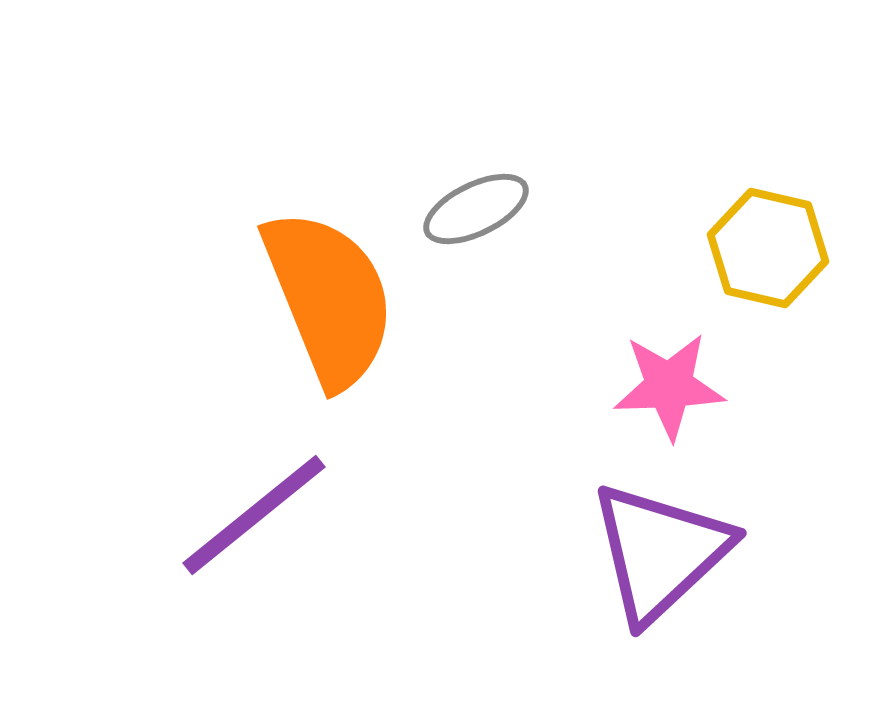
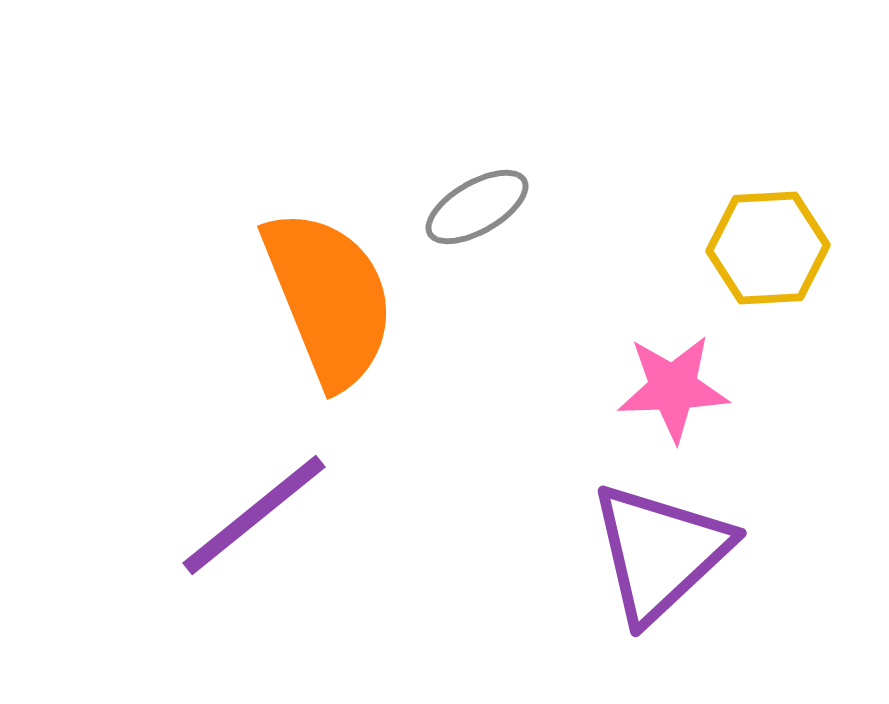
gray ellipse: moved 1 px right, 2 px up; rotated 4 degrees counterclockwise
yellow hexagon: rotated 16 degrees counterclockwise
pink star: moved 4 px right, 2 px down
